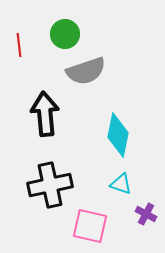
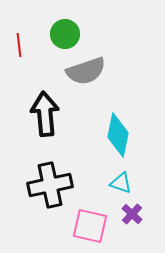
cyan triangle: moved 1 px up
purple cross: moved 14 px left; rotated 15 degrees clockwise
